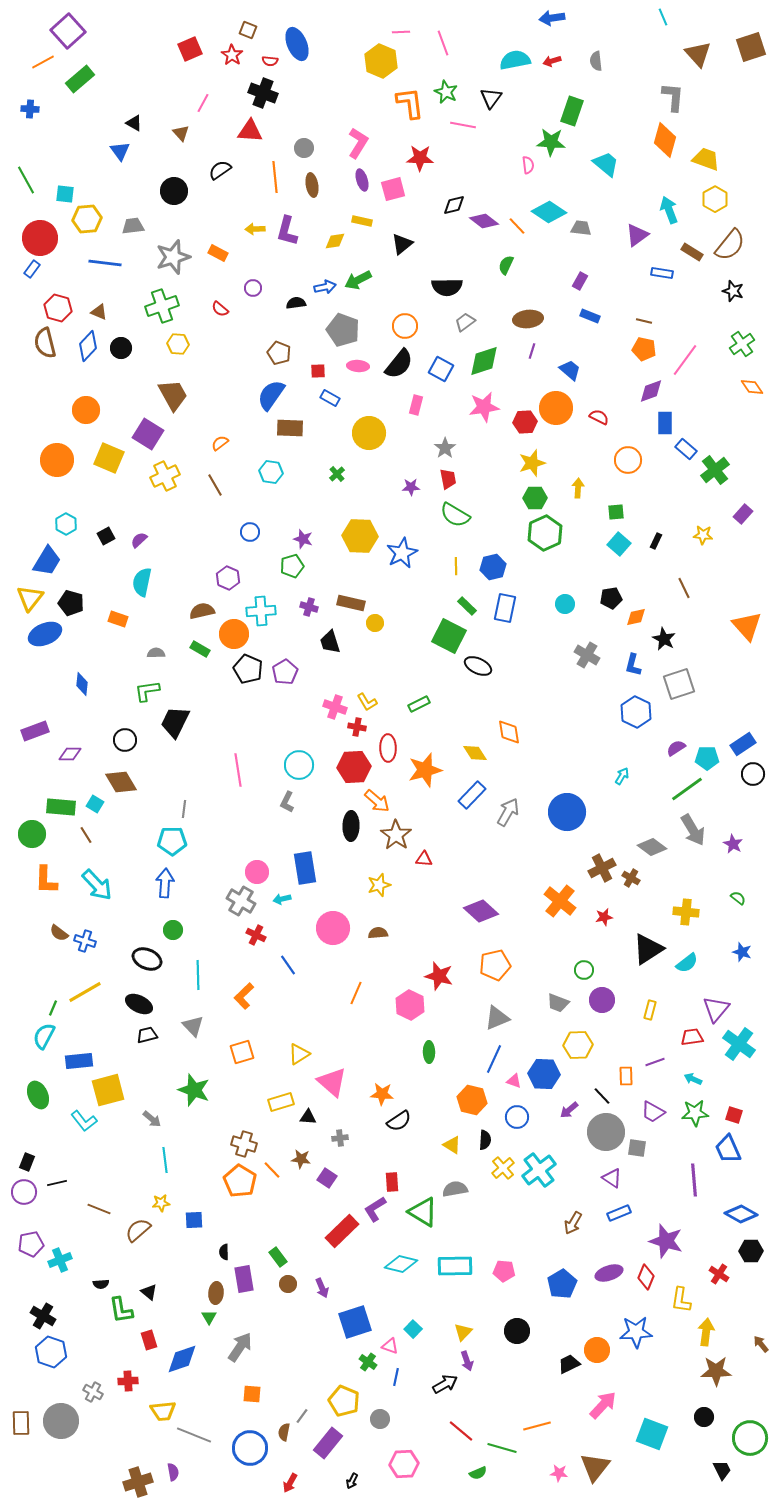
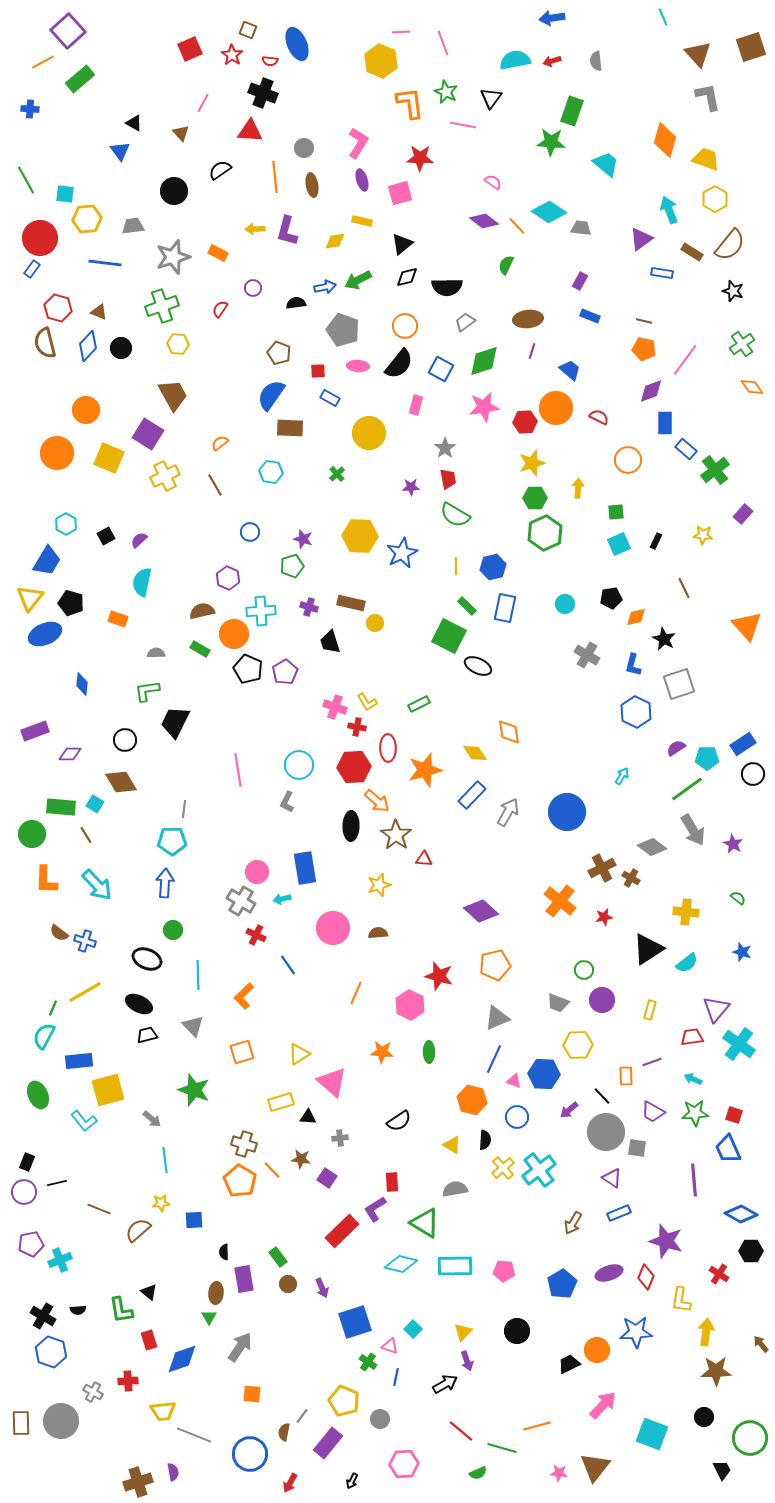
gray L-shape at (673, 97): moved 35 px right; rotated 16 degrees counterclockwise
pink semicircle at (528, 165): moved 35 px left, 17 px down; rotated 48 degrees counterclockwise
pink square at (393, 189): moved 7 px right, 4 px down
black diamond at (454, 205): moved 47 px left, 72 px down
purple triangle at (637, 235): moved 4 px right, 4 px down
red semicircle at (220, 309): rotated 84 degrees clockwise
orange circle at (57, 460): moved 7 px up
cyan square at (619, 544): rotated 25 degrees clockwise
purple line at (655, 1062): moved 3 px left
orange star at (382, 1094): moved 42 px up
green triangle at (423, 1212): moved 2 px right, 11 px down
black semicircle at (101, 1284): moved 23 px left, 26 px down
blue circle at (250, 1448): moved 6 px down
